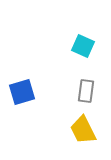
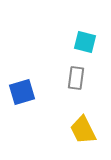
cyan square: moved 2 px right, 4 px up; rotated 10 degrees counterclockwise
gray rectangle: moved 10 px left, 13 px up
